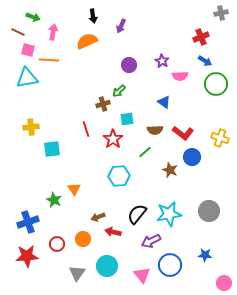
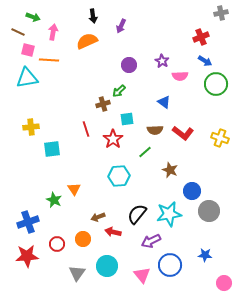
blue circle at (192, 157): moved 34 px down
